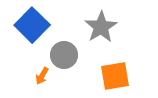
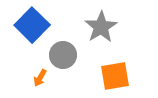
gray circle: moved 1 px left
orange arrow: moved 2 px left, 2 px down
